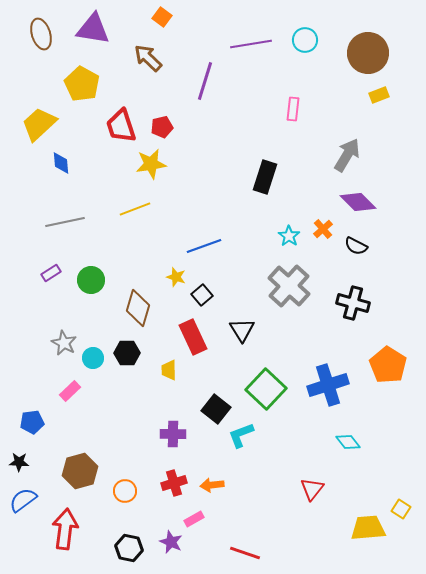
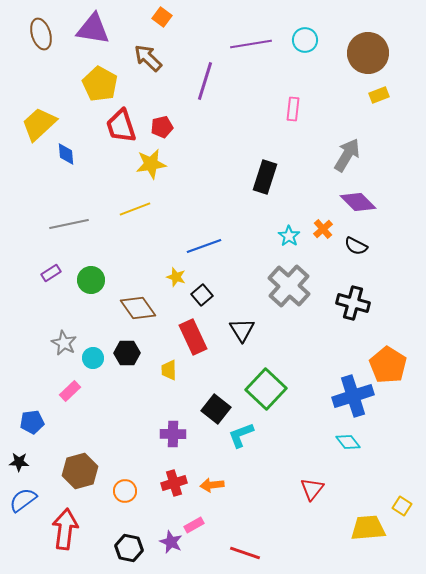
yellow pentagon at (82, 84): moved 18 px right
blue diamond at (61, 163): moved 5 px right, 9 px up
gray line at (65, 222): moved 4 px right, 2 px down
brown diamond at (138, 308): rotated 51 degrees counterclockwise
blue cross at (328, 385): moved 25 px right, 11 px down
yellow square at (401, 509): moved 1 px right, 3 px up
pink rectangle at (194, 519): moved 6 px down
